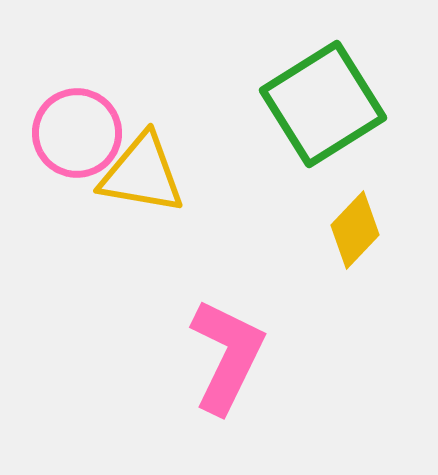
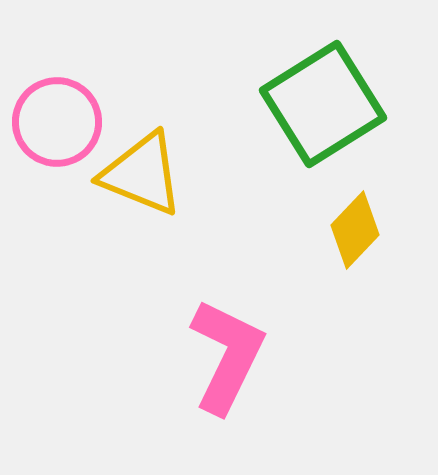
pink circle: moved 20 px left, 11 px up
yellow triangle: rotated 12 degrees clockwise
